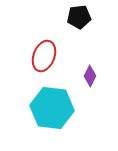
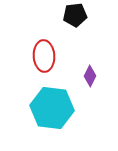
black pentagon: moved 4 px left, 2 px up
red ellipse: rotated 24 degrees counterclockwise
